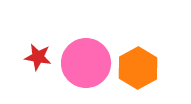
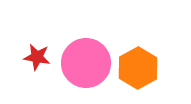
red star: moved 1 px left
